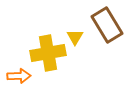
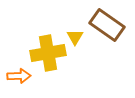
brown rectangle: rotated 24 degrees counterclockwise
